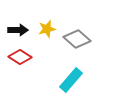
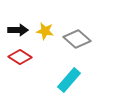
yellow star: moved 2 px left, 2 px down; rotated 24 degrees clockwise
cyan rectangle: moved 2 px left
